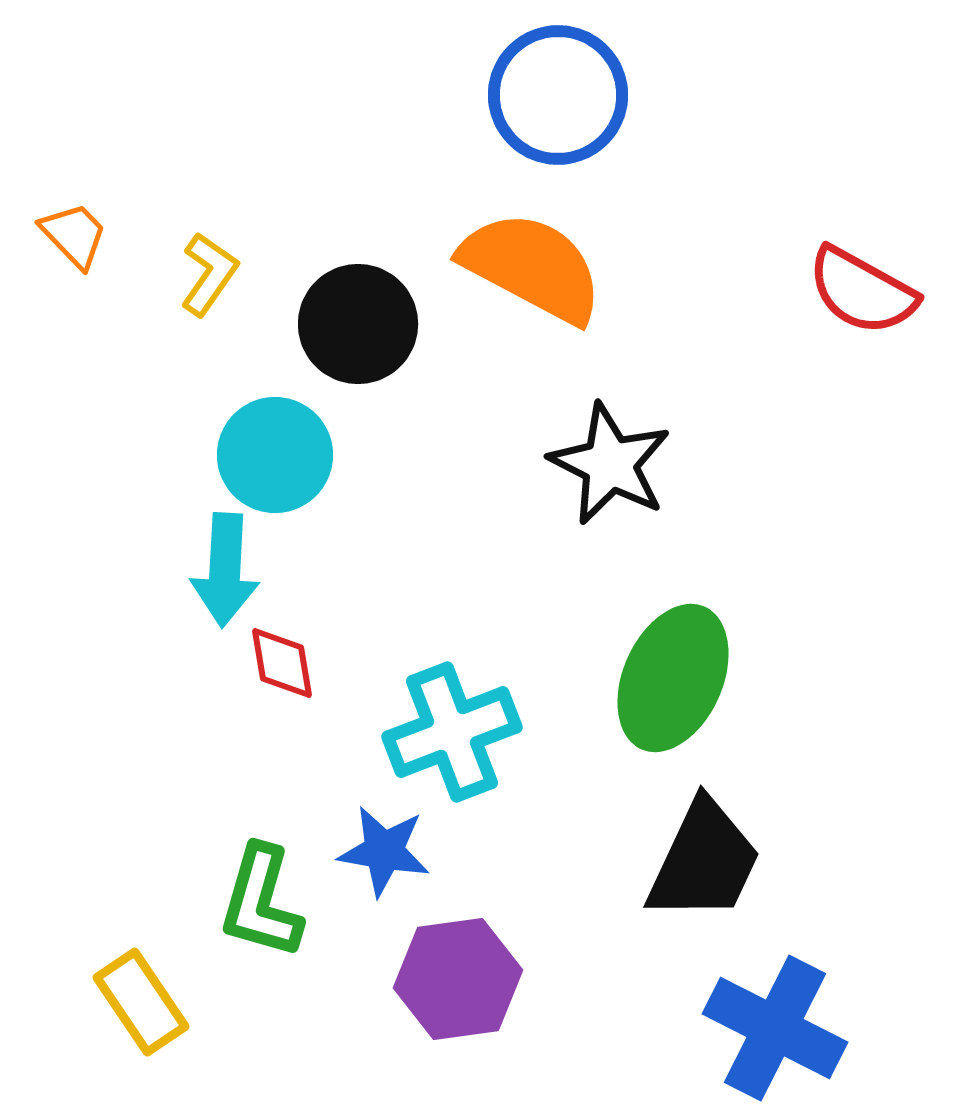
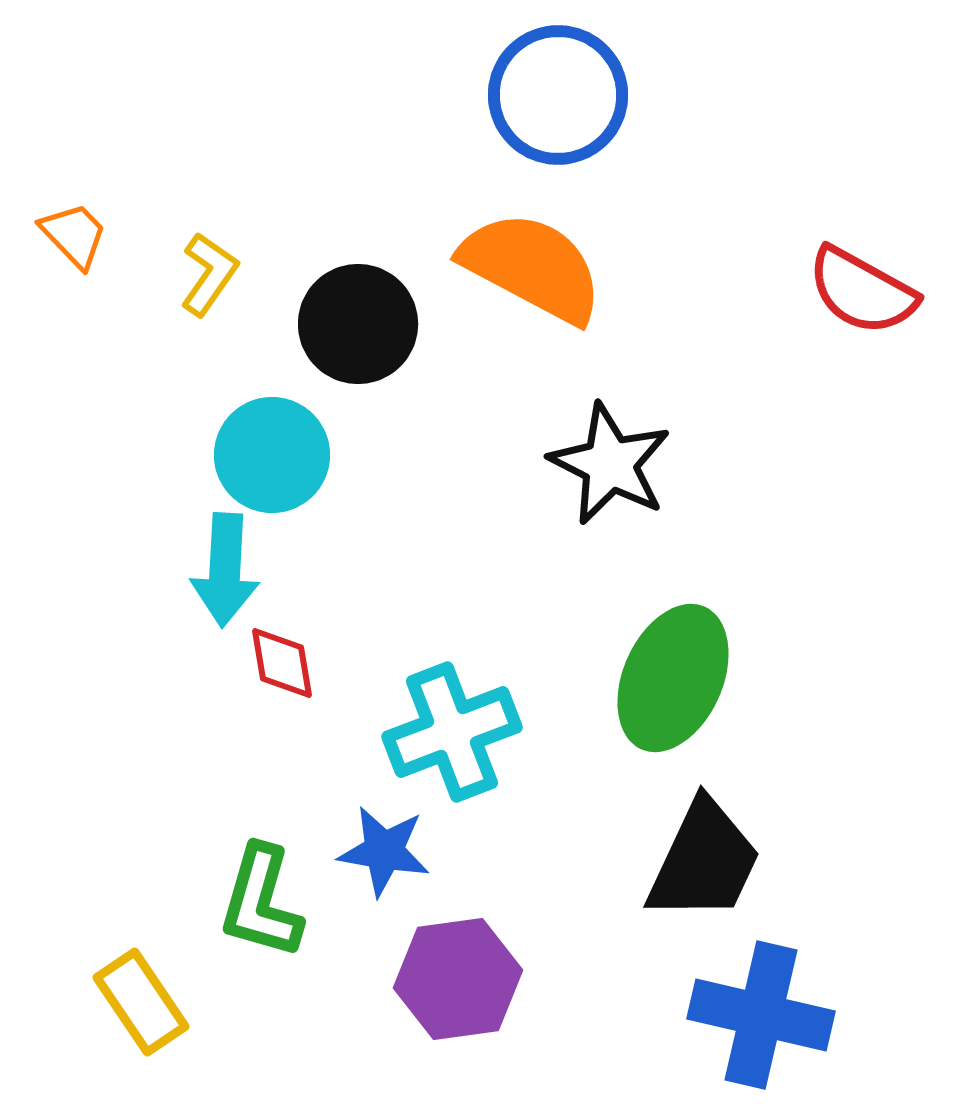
cyan circle: moved 3 px left
blue cross: moved 14 px left, 13 px up; rotated 14 degrees counterclockwise
